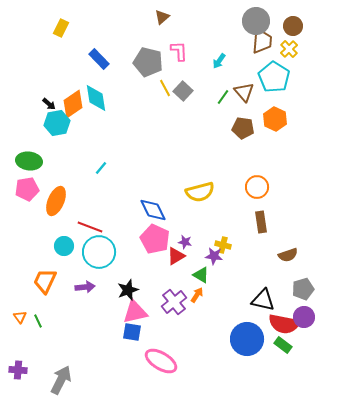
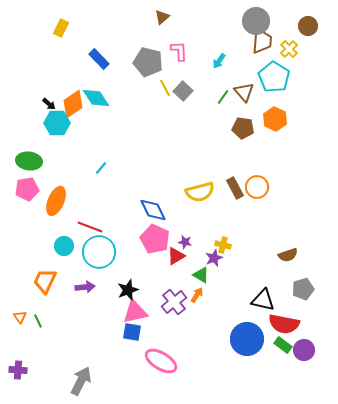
brown circle at (293, 26): moved 15 px right
cyan diamond at (96, 98): rotated 24 degrees counterclockwise
cyan hexagon at (57, 123): rotated 10 degrees clockwise
brown rectangle at (261, 222): moved 26 px left, 34 px up; rotated 20 degrees counterclockwise
purple star at (214, 256): moved 2 px down; rotated 30 degrees counterclockwise
purple circle at (304, 317): moved 33 px down
gray arrow at (61, 380): moved 20 px right, 1 px down
